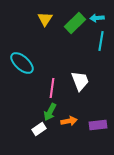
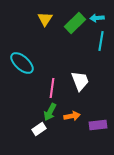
orange arrow: moved 3 px right, 5 px up
